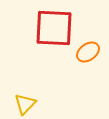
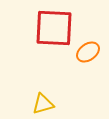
yellow triangle: moved 18 px right; rotated 30 degrees clockwise
